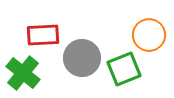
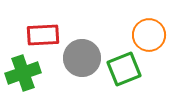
green cross: rotated 32 degrees clockwise
